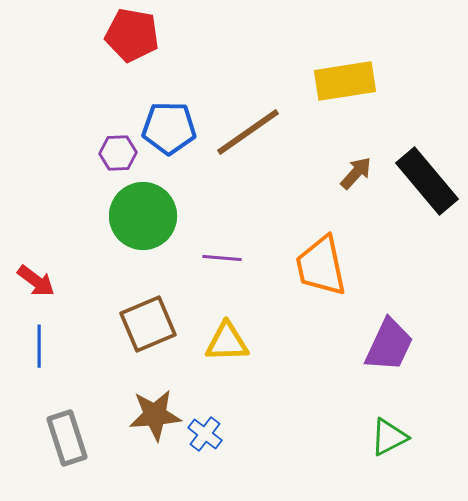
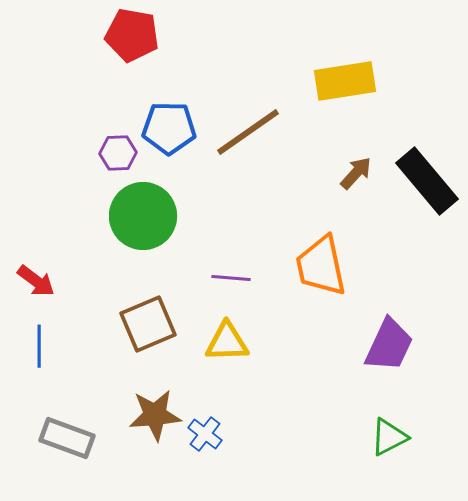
purple line: moved 9 px right, 20 px down
gray rectangle: rotated 52 degrees counterclockwise
